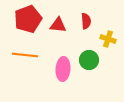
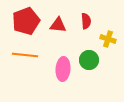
red pentagon: moved 2 px left, 2 px down
